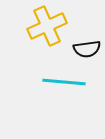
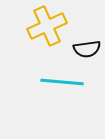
cyan line: moved 2 px left
